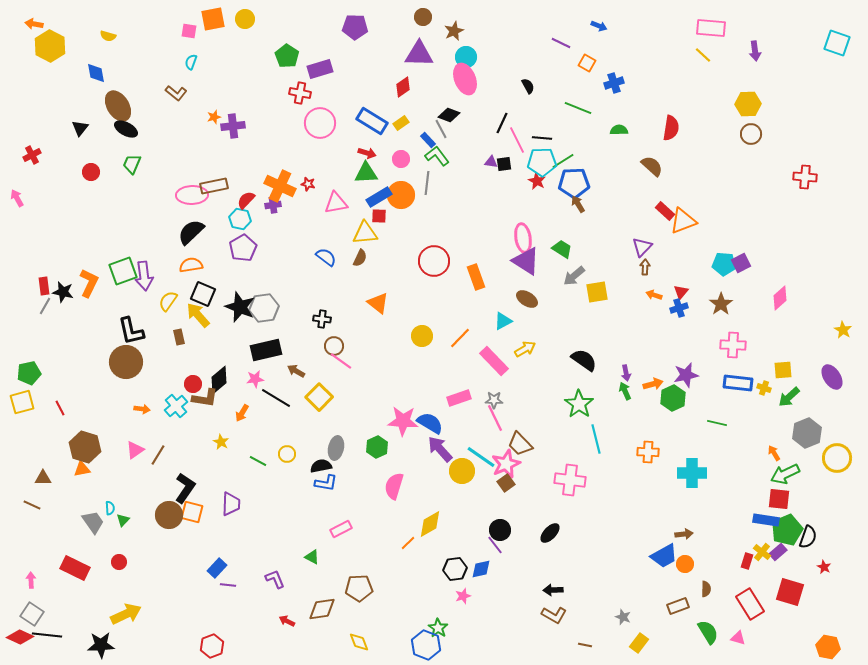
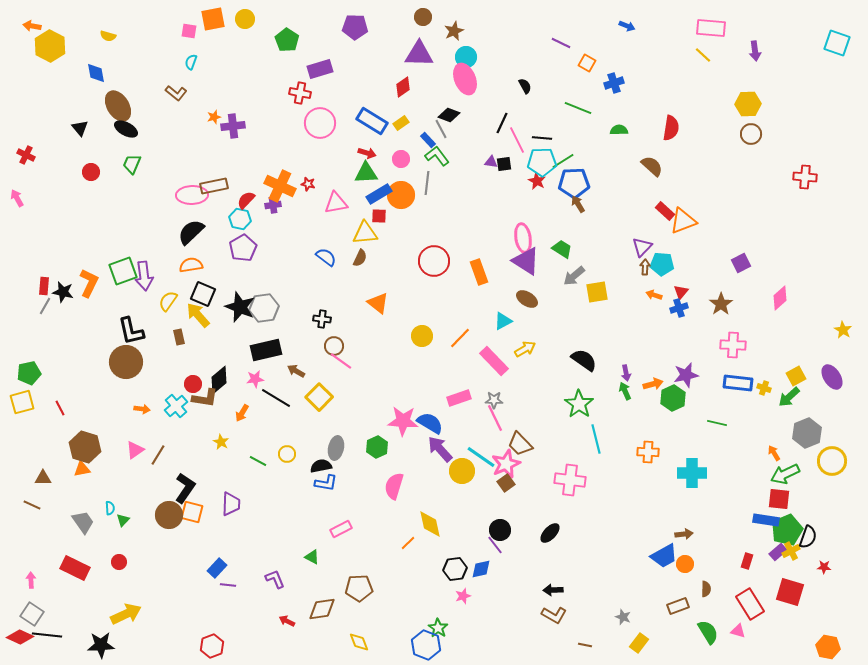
orange arrow at (34, 24): moved 2 px left, 2 px down
blue arrow at (599, 26): moved 28 px right
green pentagon at (287, 56): moved 16 px up
black semicircle at (528, 86): moved 3 px left
black triangle at (80, 128): rotated 18 degrees counterclockwise
red cross at (32, 155): moved 6 px left; rotated 36 degrees counterclockwise
blue rectangle at (379, 197): moved 3 px up
cyan pentagon at (724, 264): moved 62 px left
orange rectangle at (476, 277): moved 3 px right, 5 px up
red rectangle at (44, 286): rotated 12 degrees clockwise
yellow square at (783, 370): moved 13 px right, 6 px down; rotated 24 degrees counterclockwise
yellow circle at (837, 458): moved 5 px left, 3 px down
gray trapezoid at (93, 522): moved 10 px left
yellow diamond at (430, 524): rotated 72 degrees counterclockwise
yellow cross at (762, 552): moved 29 px right, 1 px up; rotated 24 degrees clockwise
red star at (824, 567): rotated 24 degrees counterclockwise
pink triangle at (738, 638): moved 7 px up
